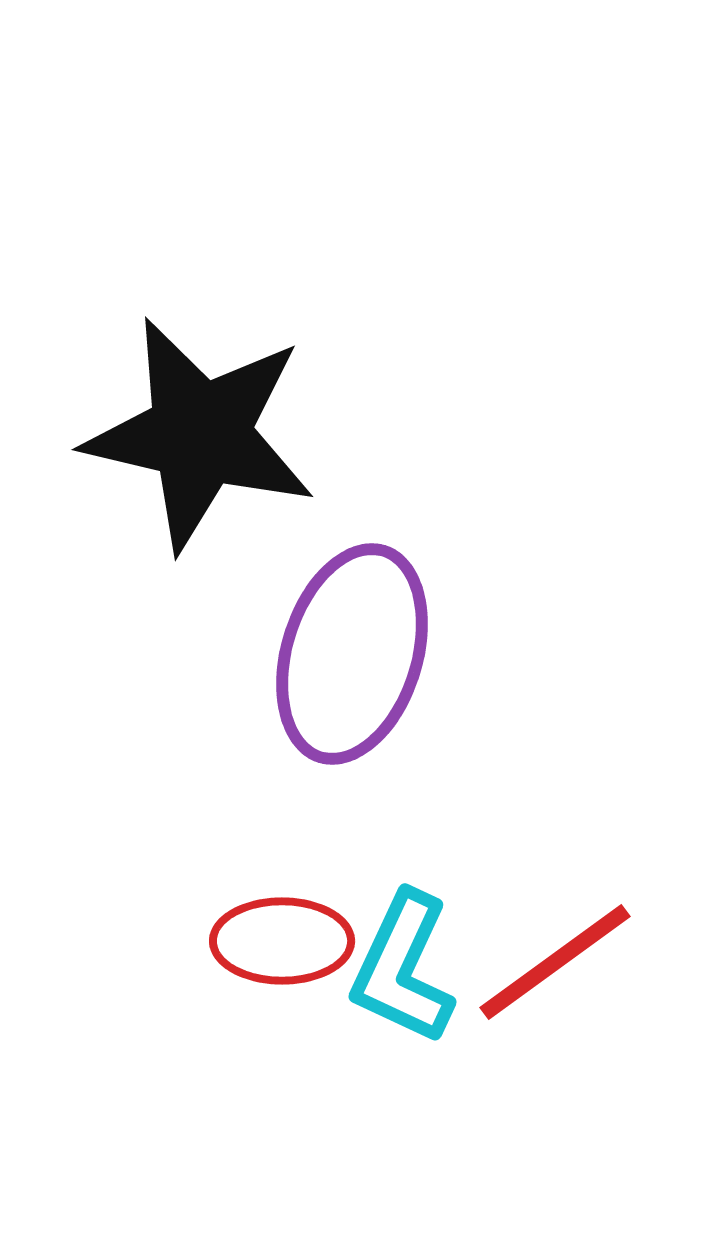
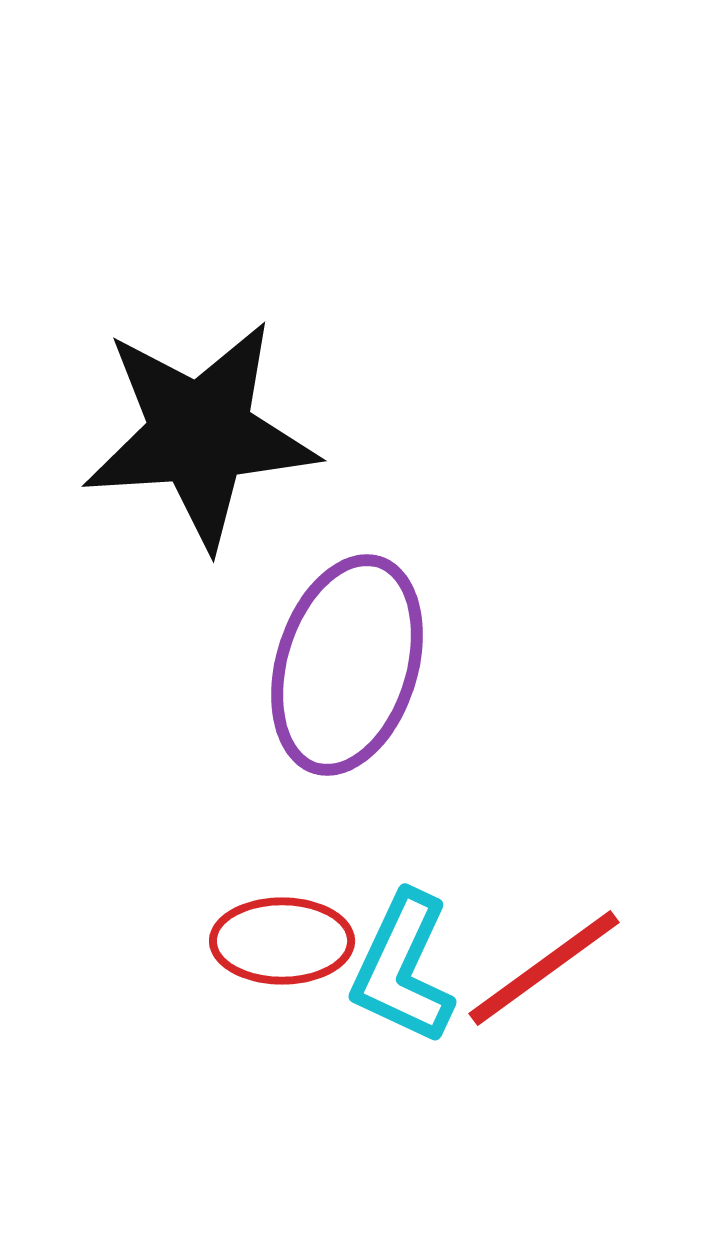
black star: rotated 17 degrees counterclockwise
purple ellipse: moved 5 px left, 11 px down
red line: moved 11 px left, 6 px down
